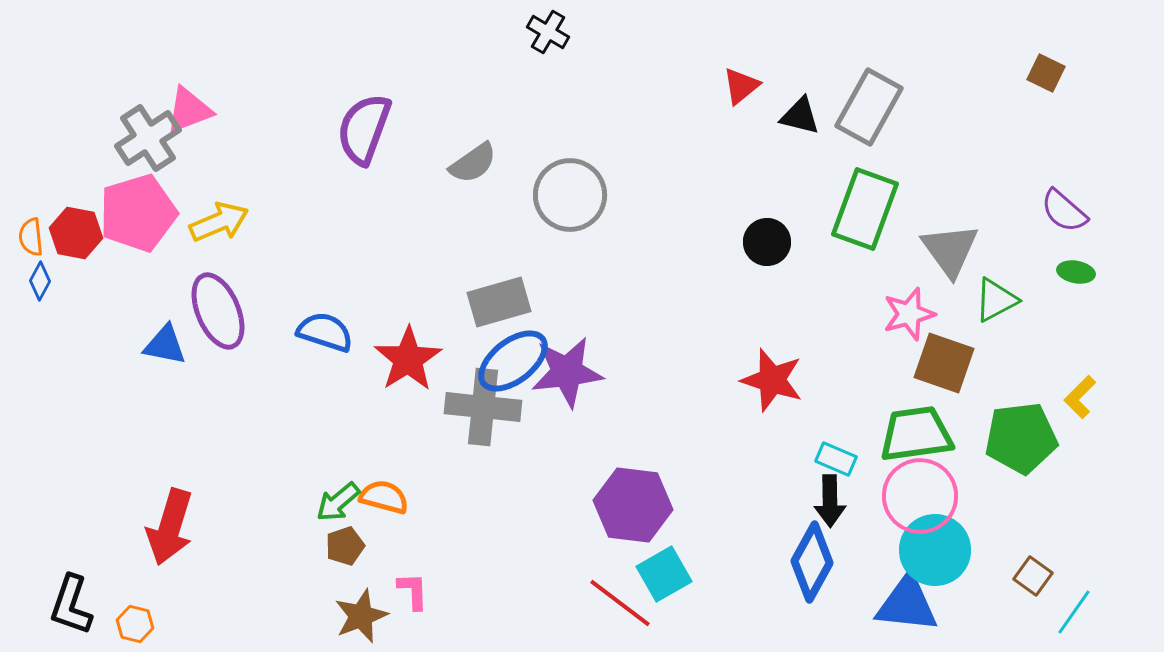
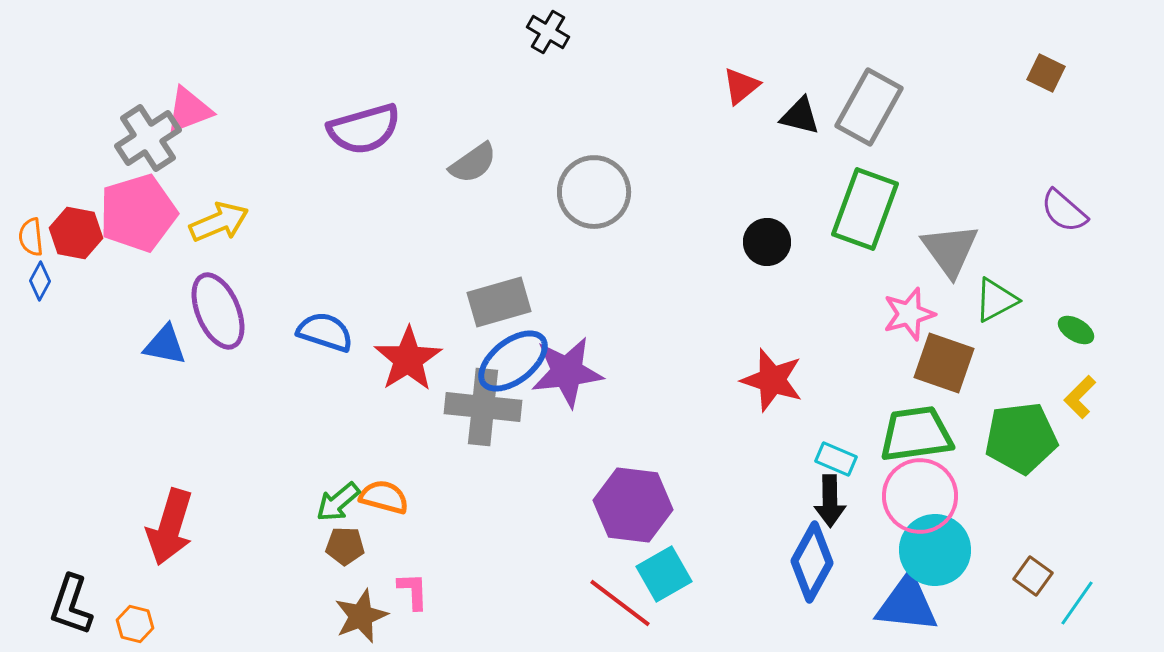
purple semicircle at (364, 129): rotated 126 degrees counterclockwise
gray circle at (570, 195): moved 24 px right, 3 px up
green ellipse at (1076, 272): moved 58 px down; rotated 21 degrees clockwise
brown pentagon at (345, 546): rotated 21 degrees clockwise
cyan line at (1074, 612): moved 3 px right, 9 px up
